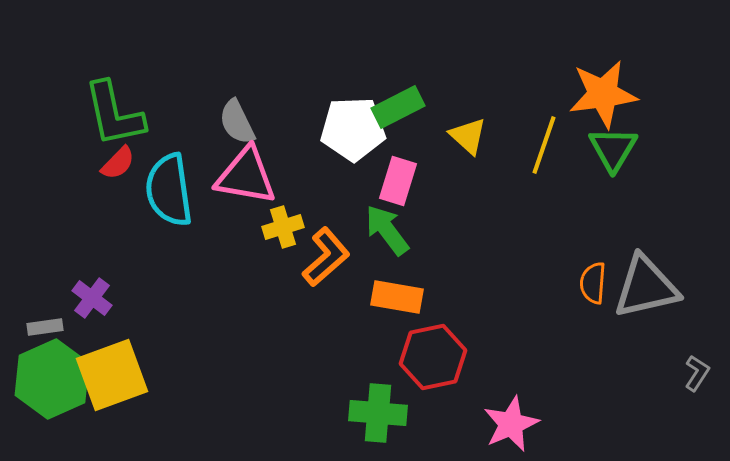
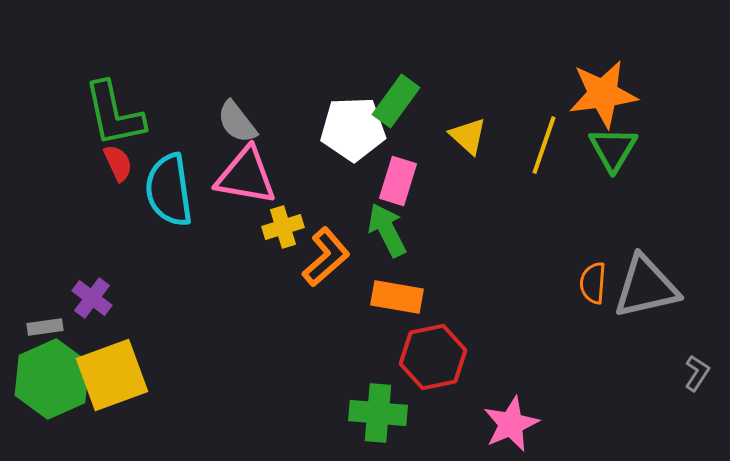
green rectangle: moved 2 px left, 6 px up; rotated 27 degrees counterclockwise
gray semicircle: rotated 12 degrees counterclockwise
red semicircle: rotated 69 degrees counterclockwise
green arrow: rotated 10 degrees clockwise
